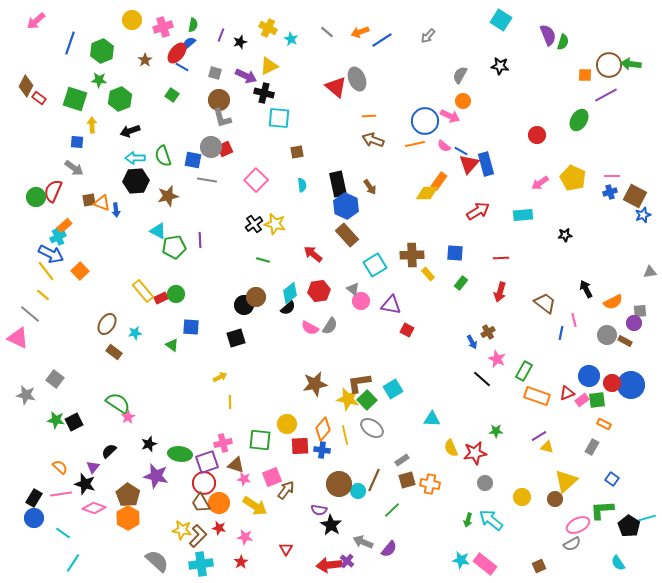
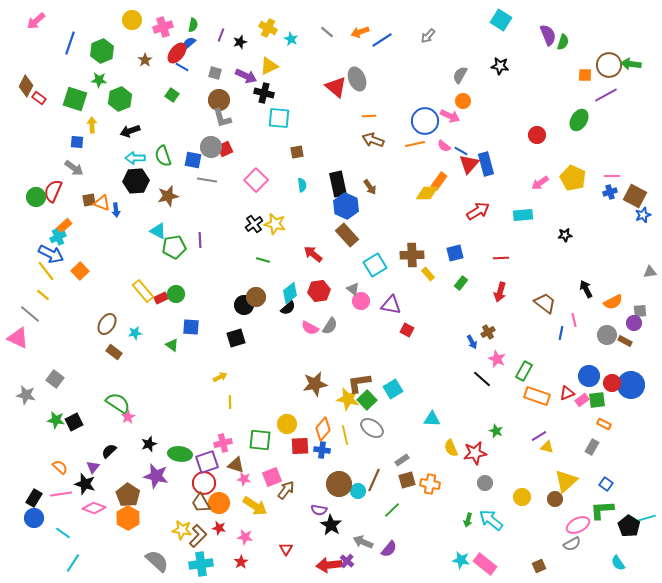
blue square at (455, 253): rotated 18 degrees counterclockwise
green star at (496, 431): rotated 24 degrees clockwise
blue square at (612, 479): moved 6 px left, 5 px down
